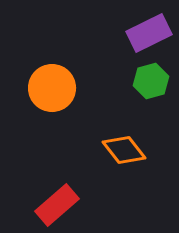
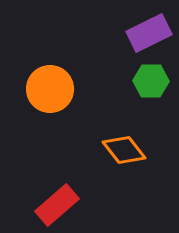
green hexagon: rotated 16 degrees clockwise
orange circle: moved 2 px left, 1 px down
